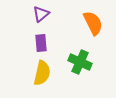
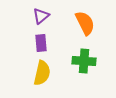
purple triangle: moved 2 px down
orange semicircle: moved 8 px left
green cross: moved 4 px right, 1 px up; rotated 20 degrees counterclockwise
